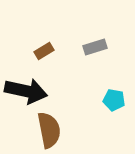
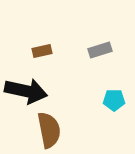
gray rectangle: moved 5 px right, 3 px down
brown rectangle: moved 2 px left; rotated 18 degrees clockwise
cyan pentagon: rotated 10 degrees counterclockwise
